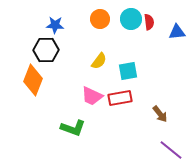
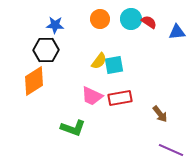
red semicircle: rotated 49 degrees counterclockwise
cyan square: moved 14 px left, 6 px up
orange diamond: moved 1 px right, 1 px down; rotated 36 degrees clockwise
purple line: rotated 15 degrees counterclockwise
